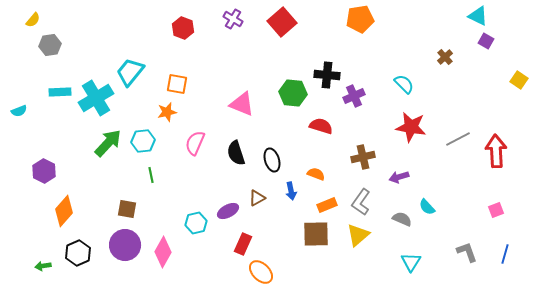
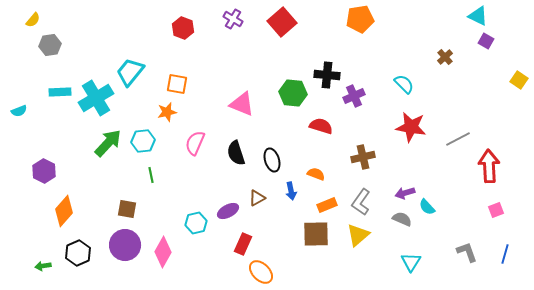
red arrow at (496, 151): moved 7 px left, 15 px down
purple arrow at (399, 177): moved 6 px right, 16 px down
